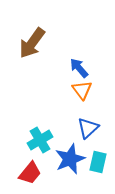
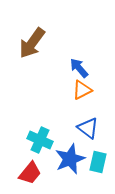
orange triangle: rotated 40 degrees clockwise
blue triangle: rotated 40 degrees counterclockwise
cyan cross: rotated 35 degrees counterclockwise
